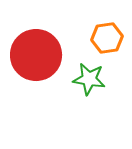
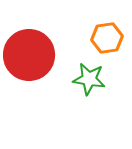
red circle: moved 7 px left
